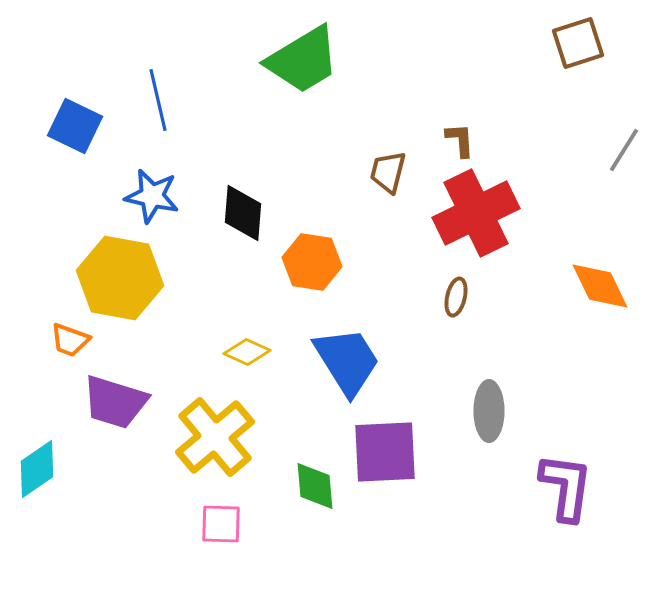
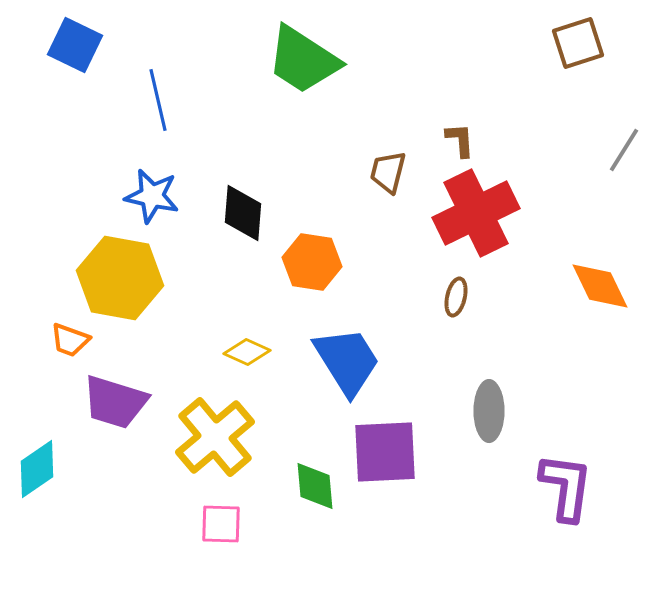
green trapezoid: rotated 64 degrees clockwise
blue square: moved 81 px up
